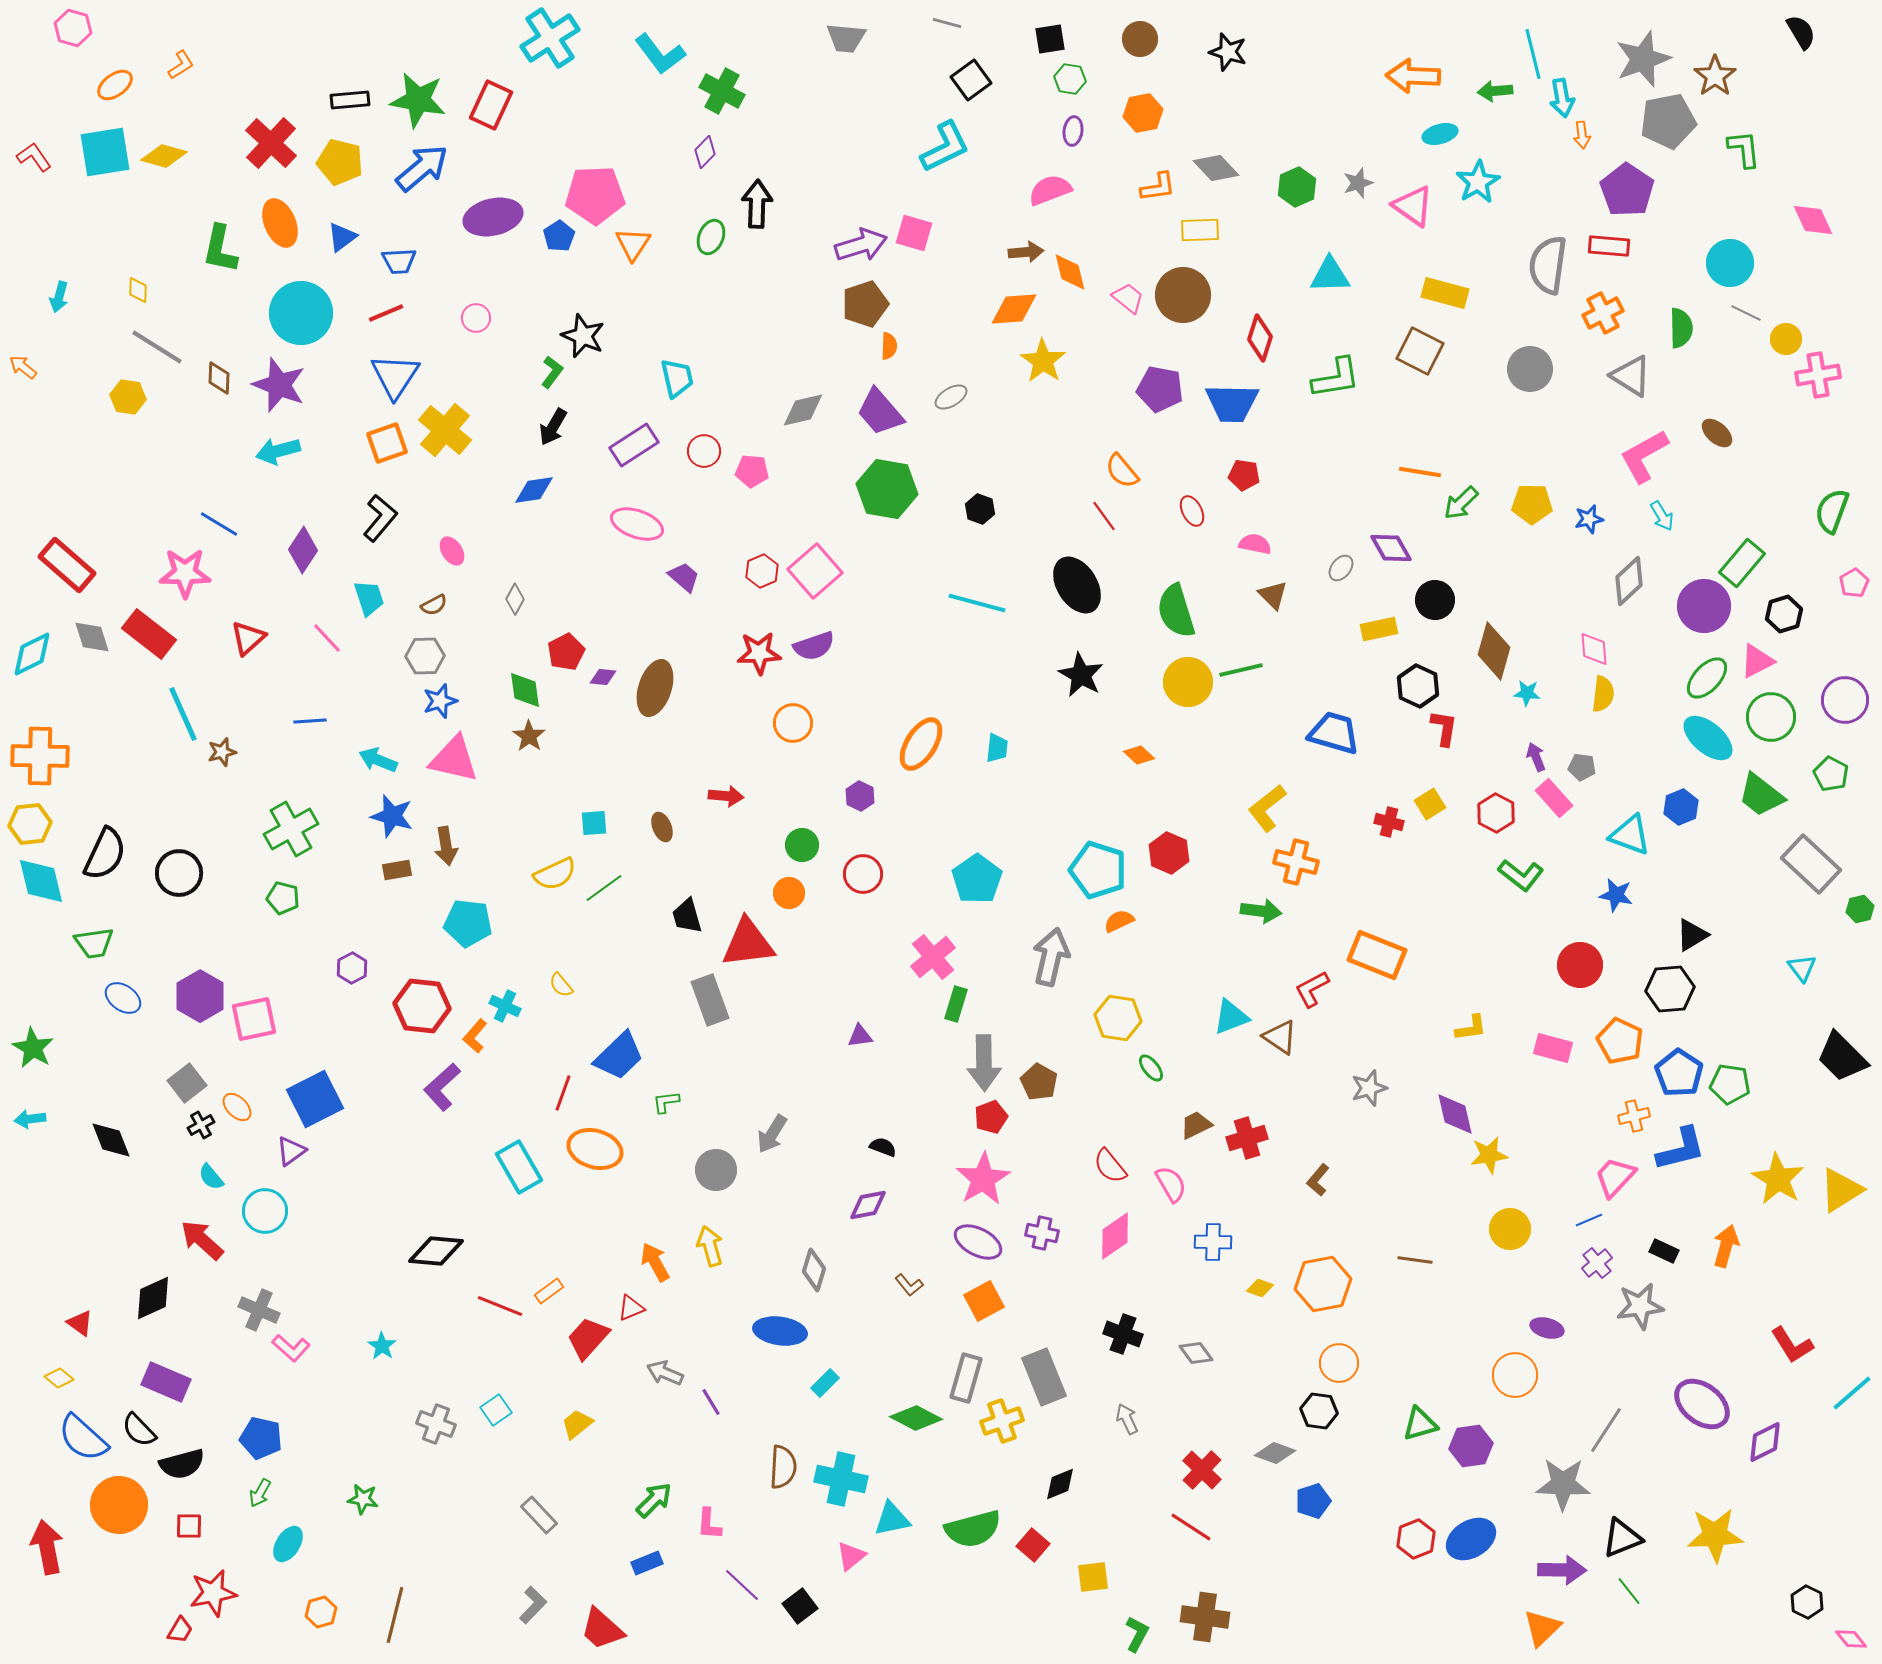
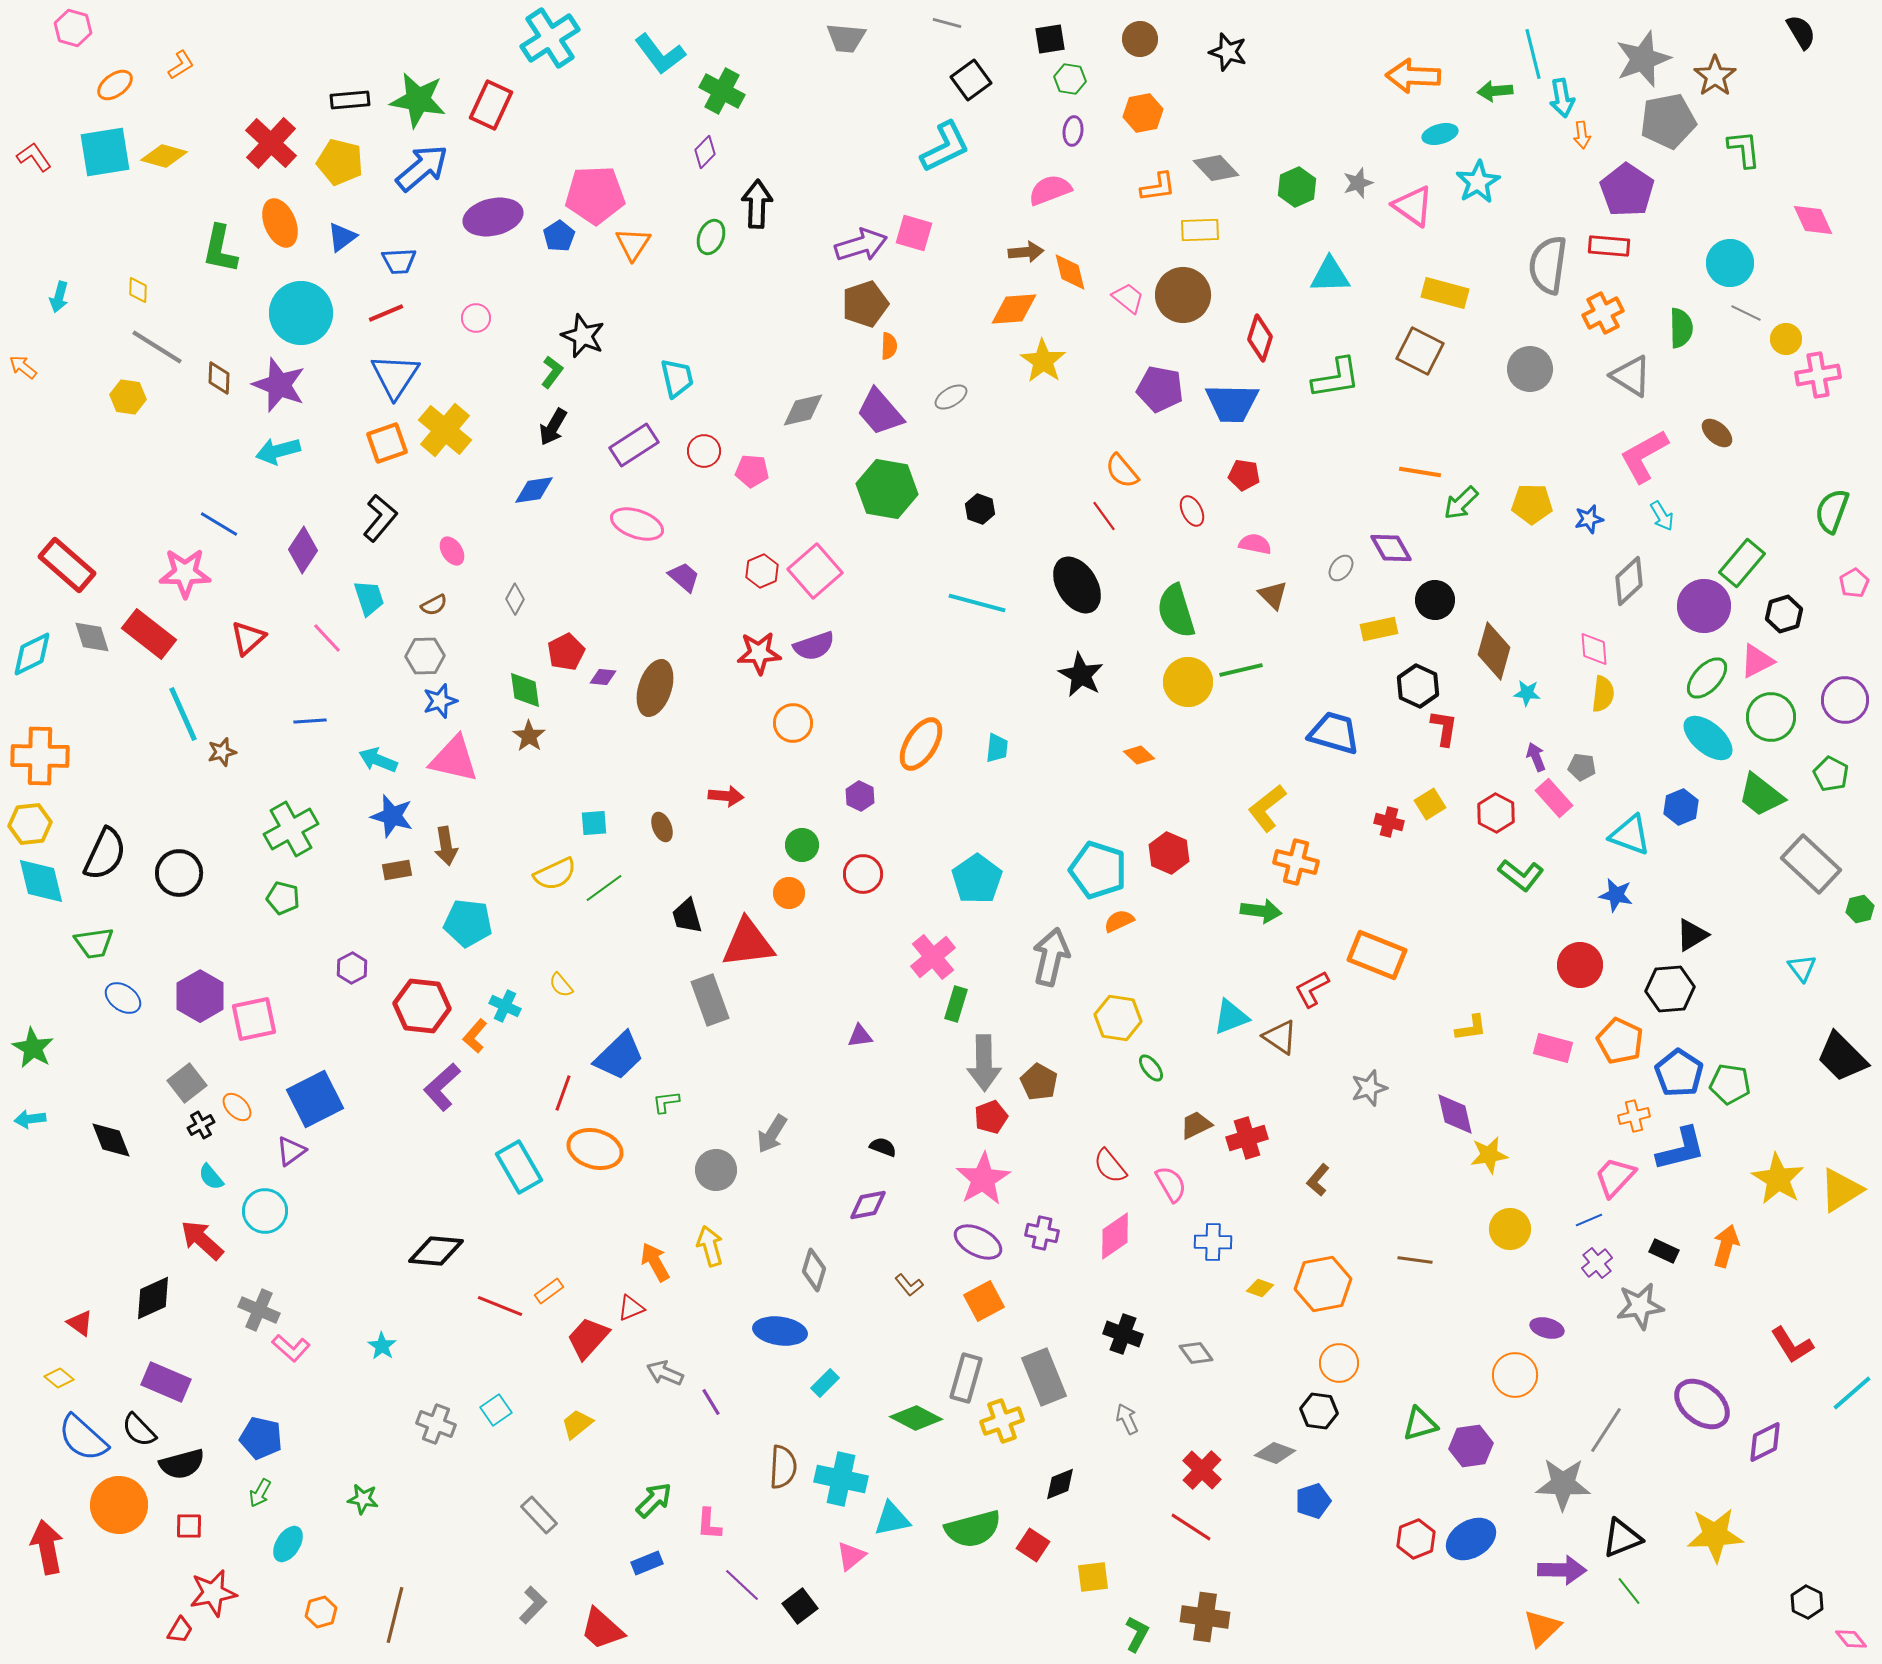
red square at (1033, 1545): rotated 8 degrees counterclockwise
